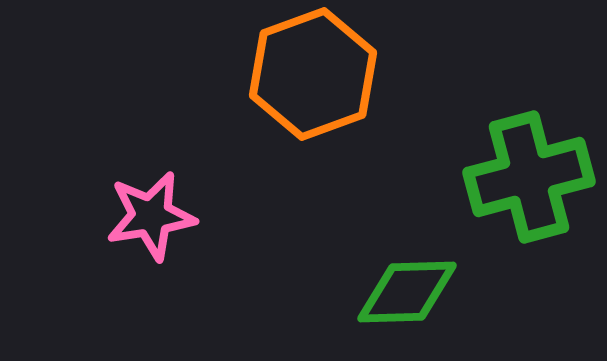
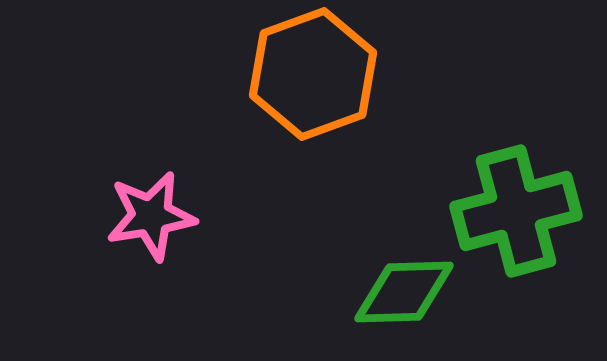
green cross: moved 13 px left, 34 px down
green diamond: moved 3 px left
